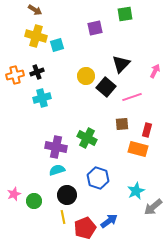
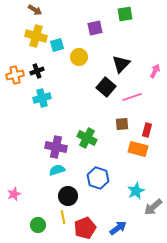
black cross: moved 1 px up
yellow circle: moved 7 px left, 19 px up
black circle: moved 1 px right, 1 px down
green circle: moved 4 px right, 24 px down
blue arrow: moved 9 px right, 7 px down
